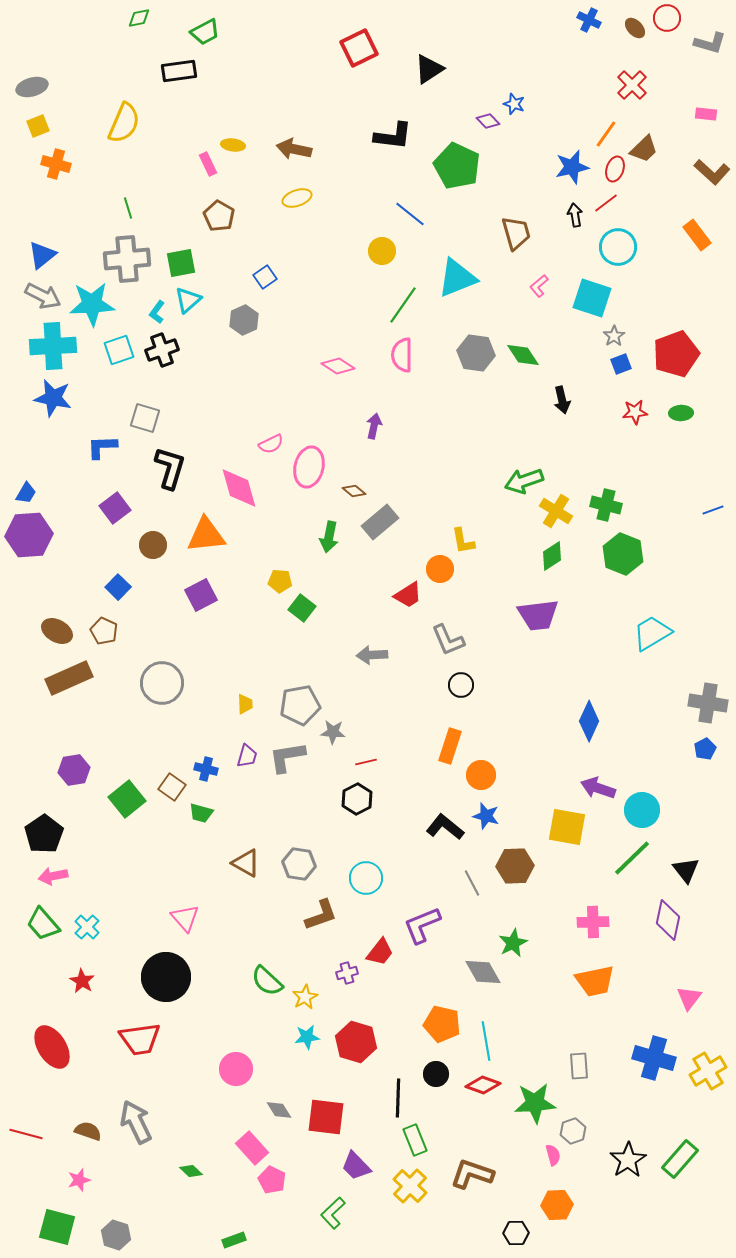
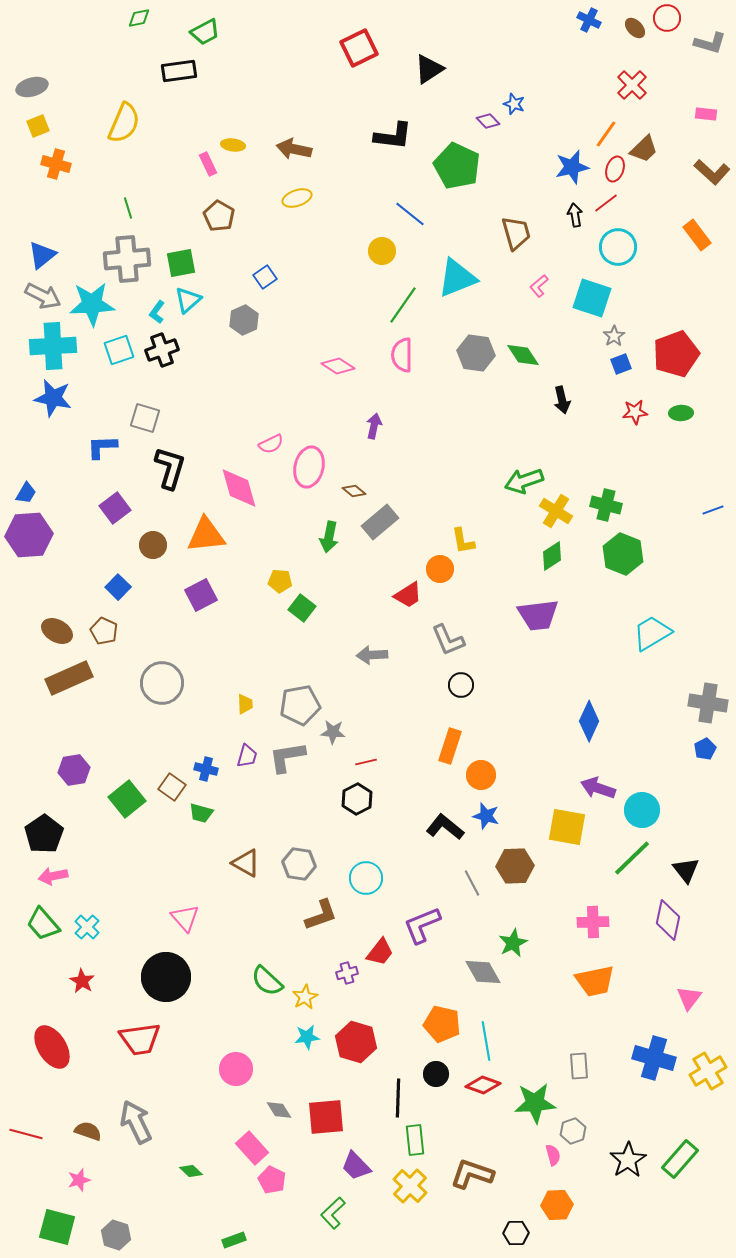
red square at (326, 1117): rotated 12 degrees counterclockwise
green rectangle at (415, 1140): rotated 16 degrees clockwise
